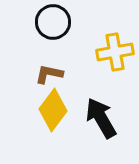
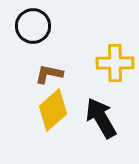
black circle: moved 20 px left, 4 px down
yellow cross: moved 11 px down; rotated 9 degrees clockwise
yellow diamond: rotated 12 degrees clockwise
